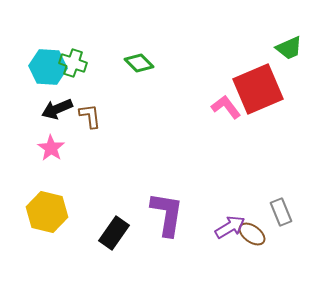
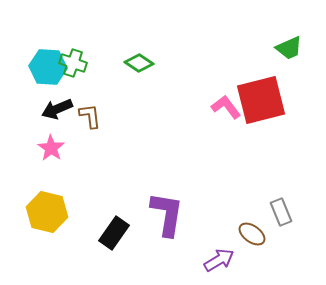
green diamond: rotated 12 degrees counterclockwise
red square: moved 3 px right, 11 px down; rotated 9 degrees clockwise
purple arrow: moved 11 px left, 33 px down
